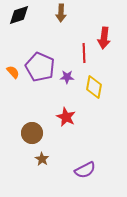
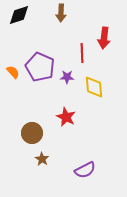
red line: moved 2 px left
yellow diamond: rotated 15 degrees counterclockwise
